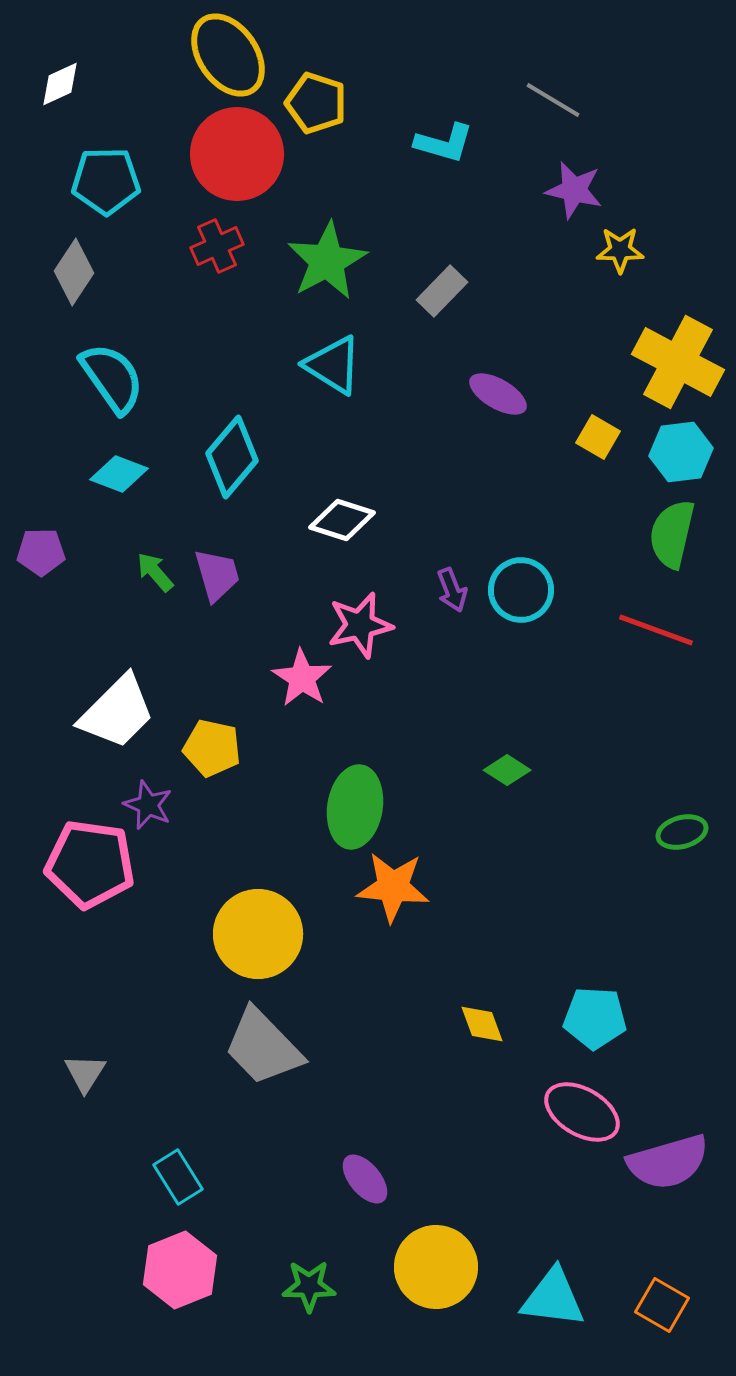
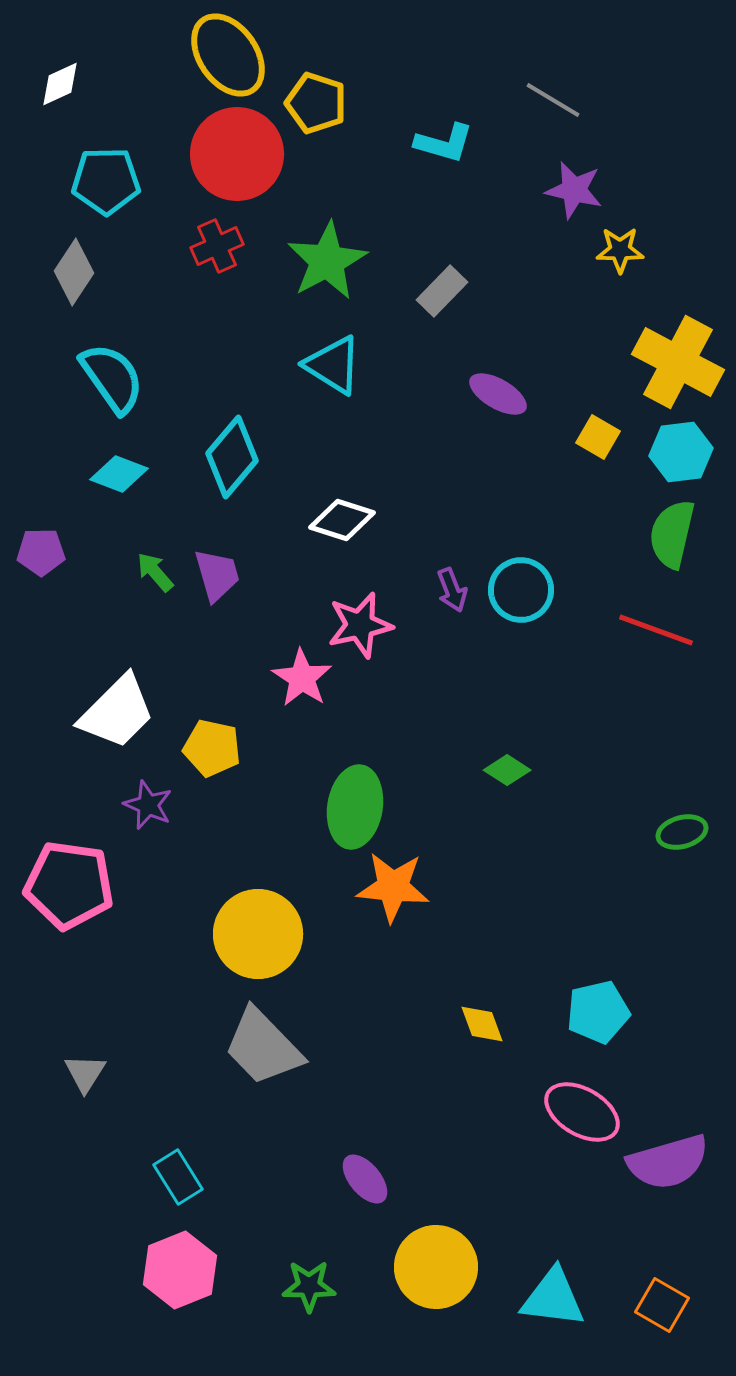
pink pentagon at (90, 864): moved 21 px left, 21 px down
cyan pentagon at (595, 1018): moved 3 px right, 6 px up; rotated 16 degrees counterclockwise
